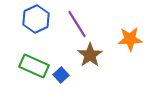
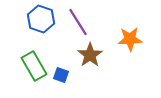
blue hexagon: moved 5 px right; rotated 16 degrees counterclockwise
purple line: moved 1 px right, 2 px up
green rectangle: rotated 36 degrees clockwise
blue square: rotated 28 degrees counterclockwise
